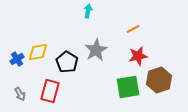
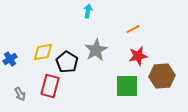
yellow diamond: moved 5 px right
blue cross: moved 7 px left
brown hexagon: moved 3 px right, 4 px up; rotated 15 degrees clockwise
green square: moved 1 px left, 1 px up; rotated 10 degrees clockwise
red rectangle: moved 5 px up
